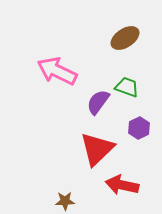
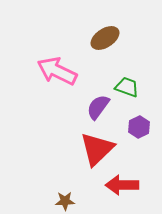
brown ellipse: moved 20 px left
purple semicircle: moved 5 px down
purple hexagon: moved 1 px up
red arrow: rotated 12 degrees counterclockwise
